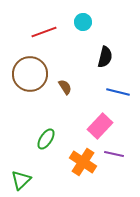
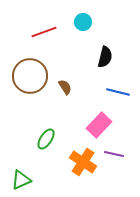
brown circle: moved 2 px down
pink rectangle: moved 1 px left, 1 px up
green triangle: rotated 20 degrees clockwise
